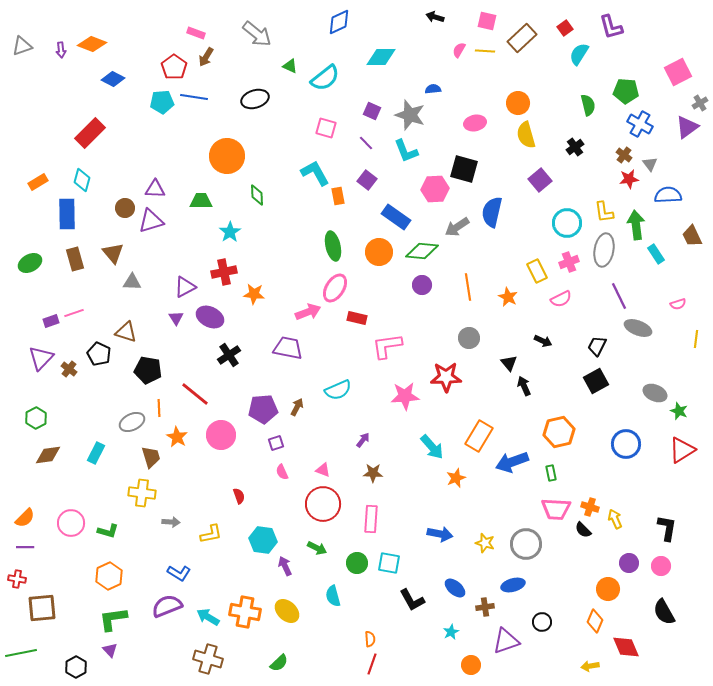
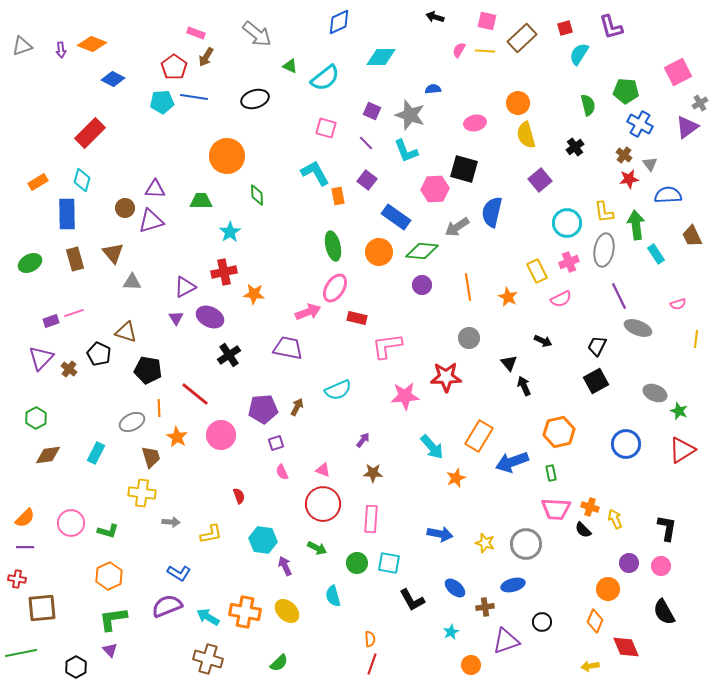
red square at (565, 28): rotated 21 degrees clockwise
